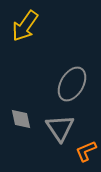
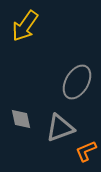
gray ellipse: moved 5 px right, 2 px up
gray triangle: rotated 44 degrees clockwise
